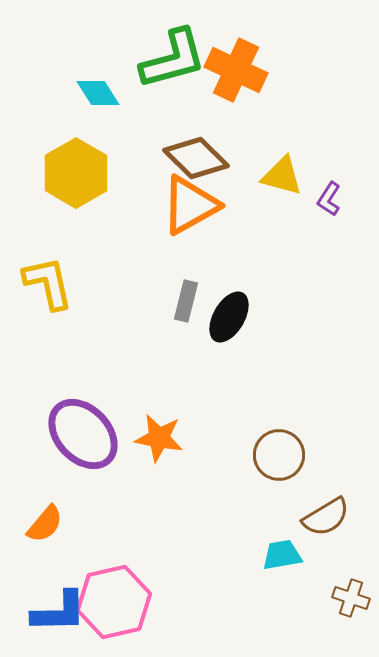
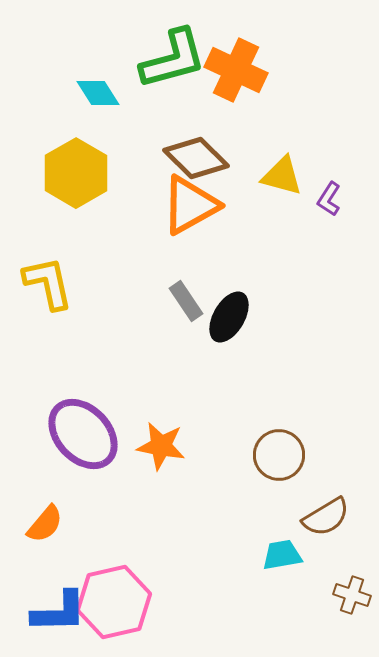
gray rectangle: rotated 48 degrees counterclockwise
orange star: moved 2 px right, 8 px down
brown cross: moved 1 px right, 3 px up
